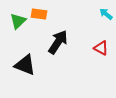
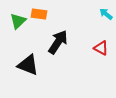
black triangle: moved 3 px right
